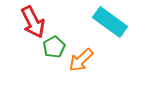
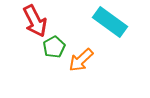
red arrow: moved 2 px right, 1 px up
